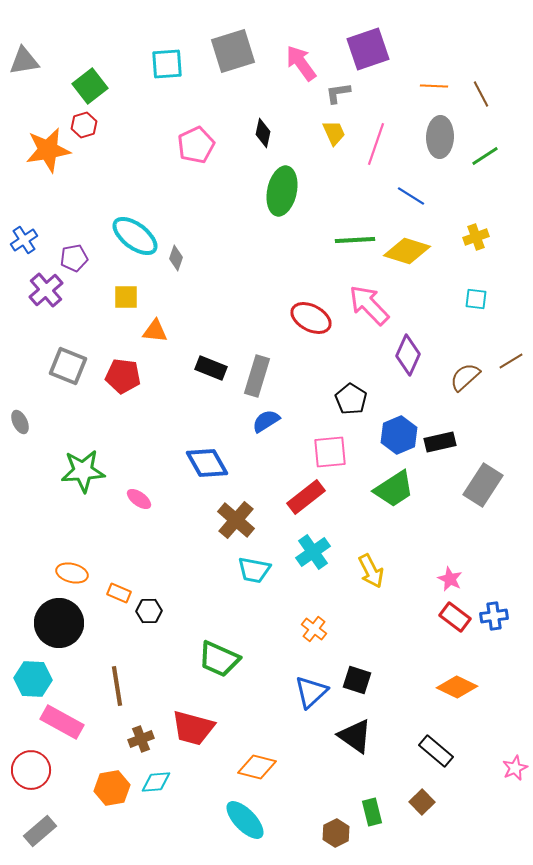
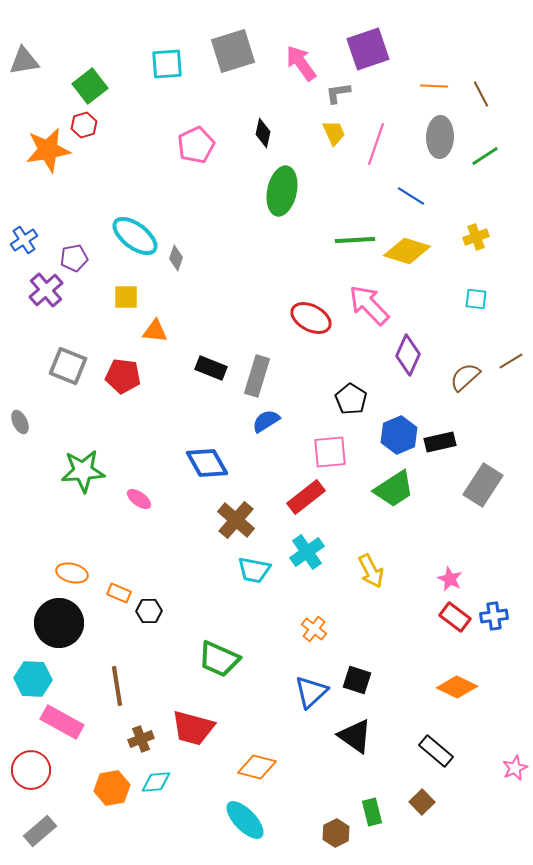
cyan cross at (313, 552): moved 6 px left
